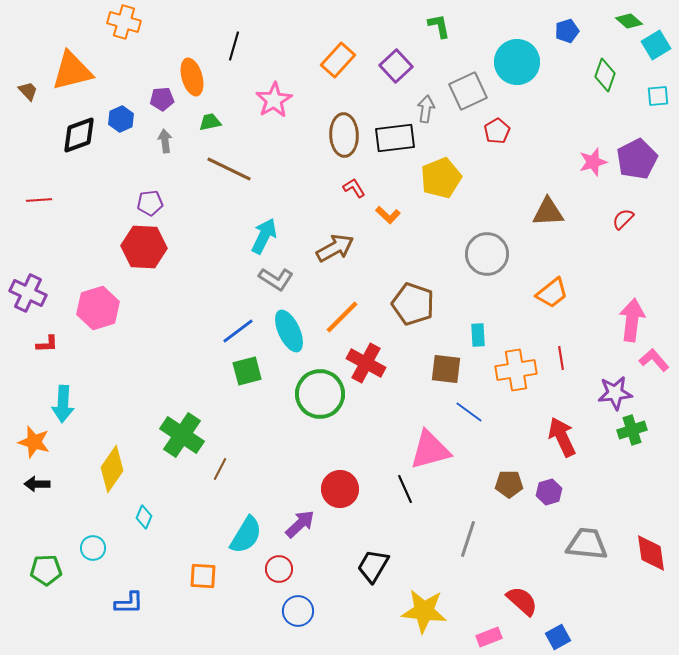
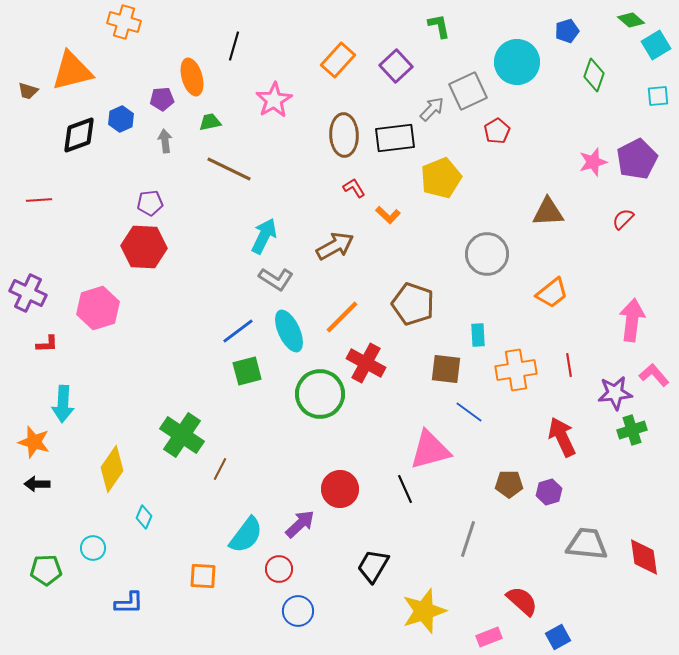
green diamond at (629, 21): moved 2 px right, 1 px up
green diamond at (605, 75): moved 11 px left
brown trapezoid at (28, 91): rotated 150 degrees clockwise
gray arrow at (426, 109): moved 6 px right; rotated 36 degrees clockwise
brown arrow at (335, 248): moved 2 px up
red line at (561, 358): moved 8 px right, 7 px down
pink L-shape at (654, 360): moved 15 px down
cyan semicircle at (246, 535): rotated 6 degrees clockwise
red diamond at (651, 553): moved 7 px left, 4 px down
yellow star at (424, 611): rotated 24 degrees counterclockwise
